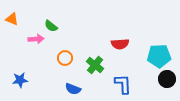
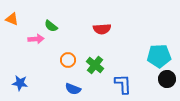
red semicircle: moved 18 px left, 15 px up
orange circle: moved 3 px right, 2 px down
blue star: moved 3 px down; rotated 14 degrees clockwise
